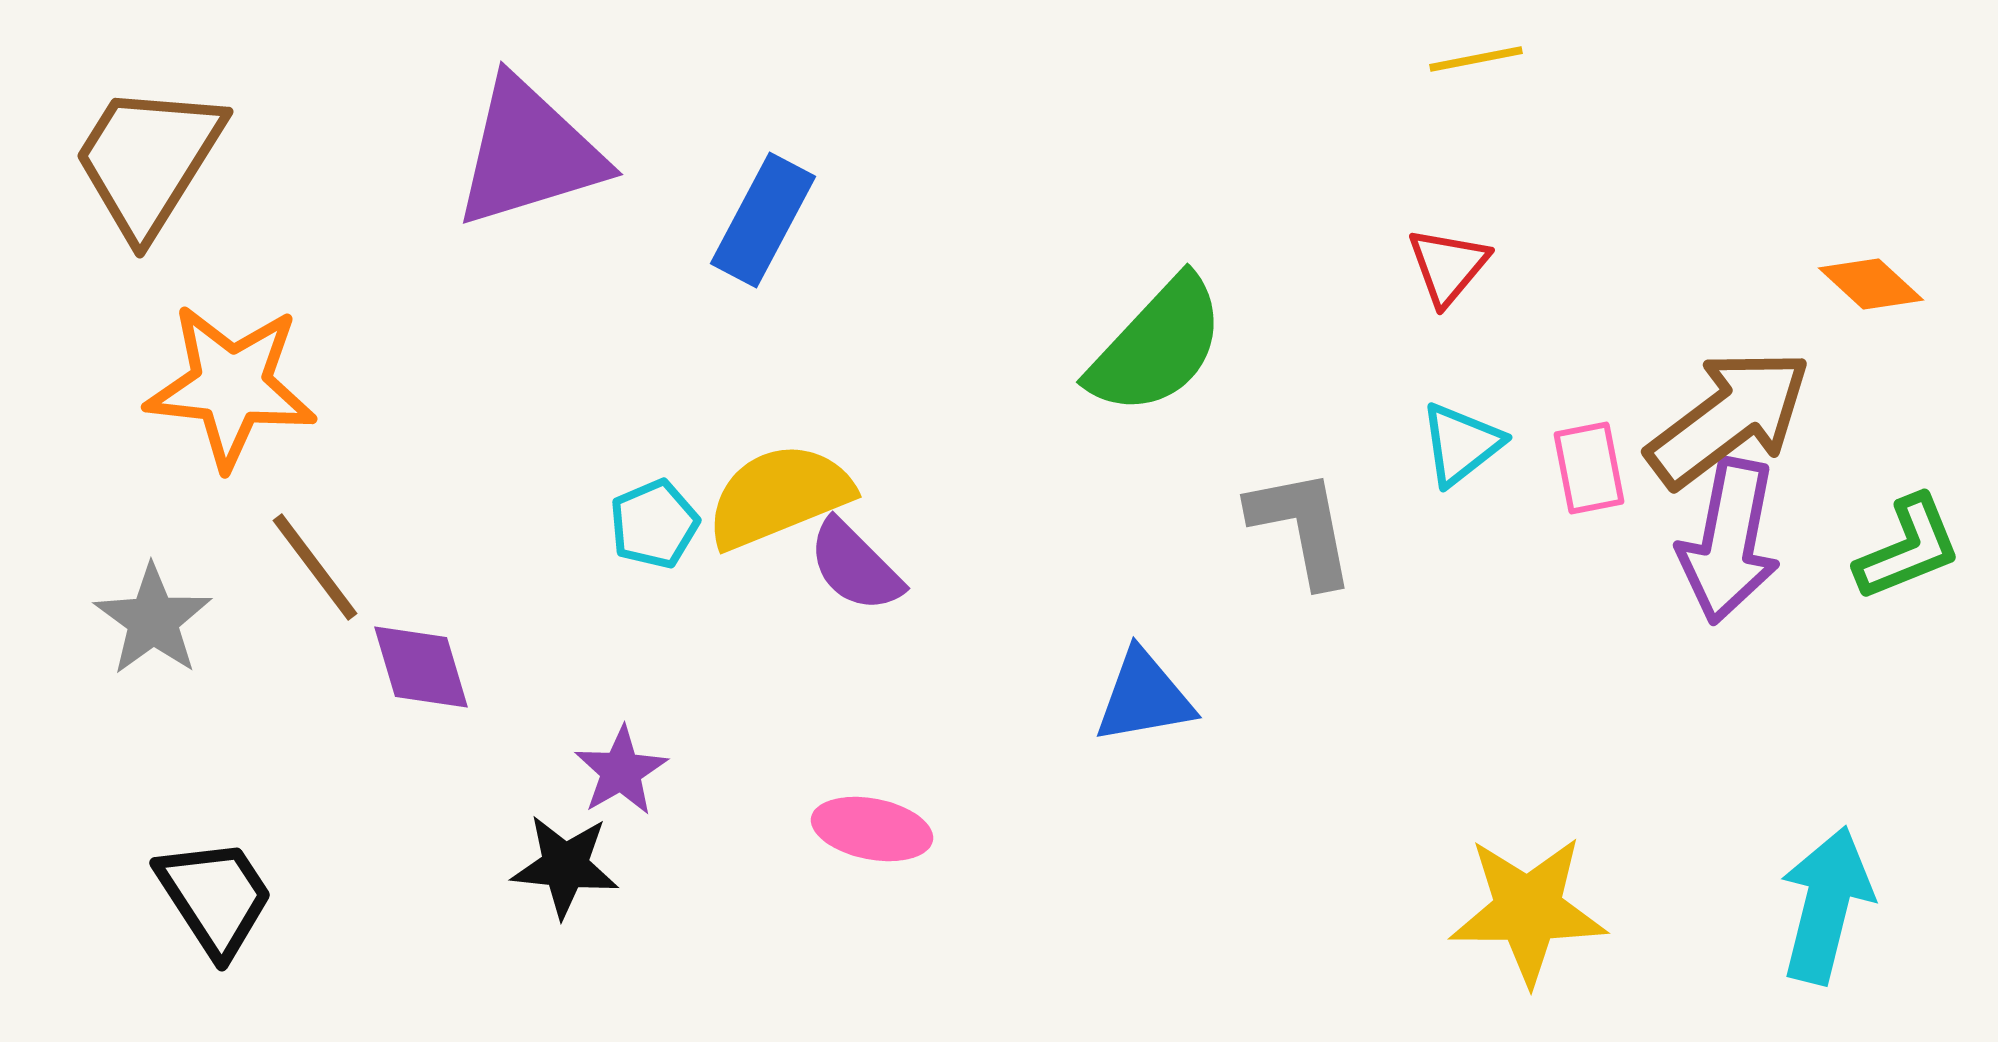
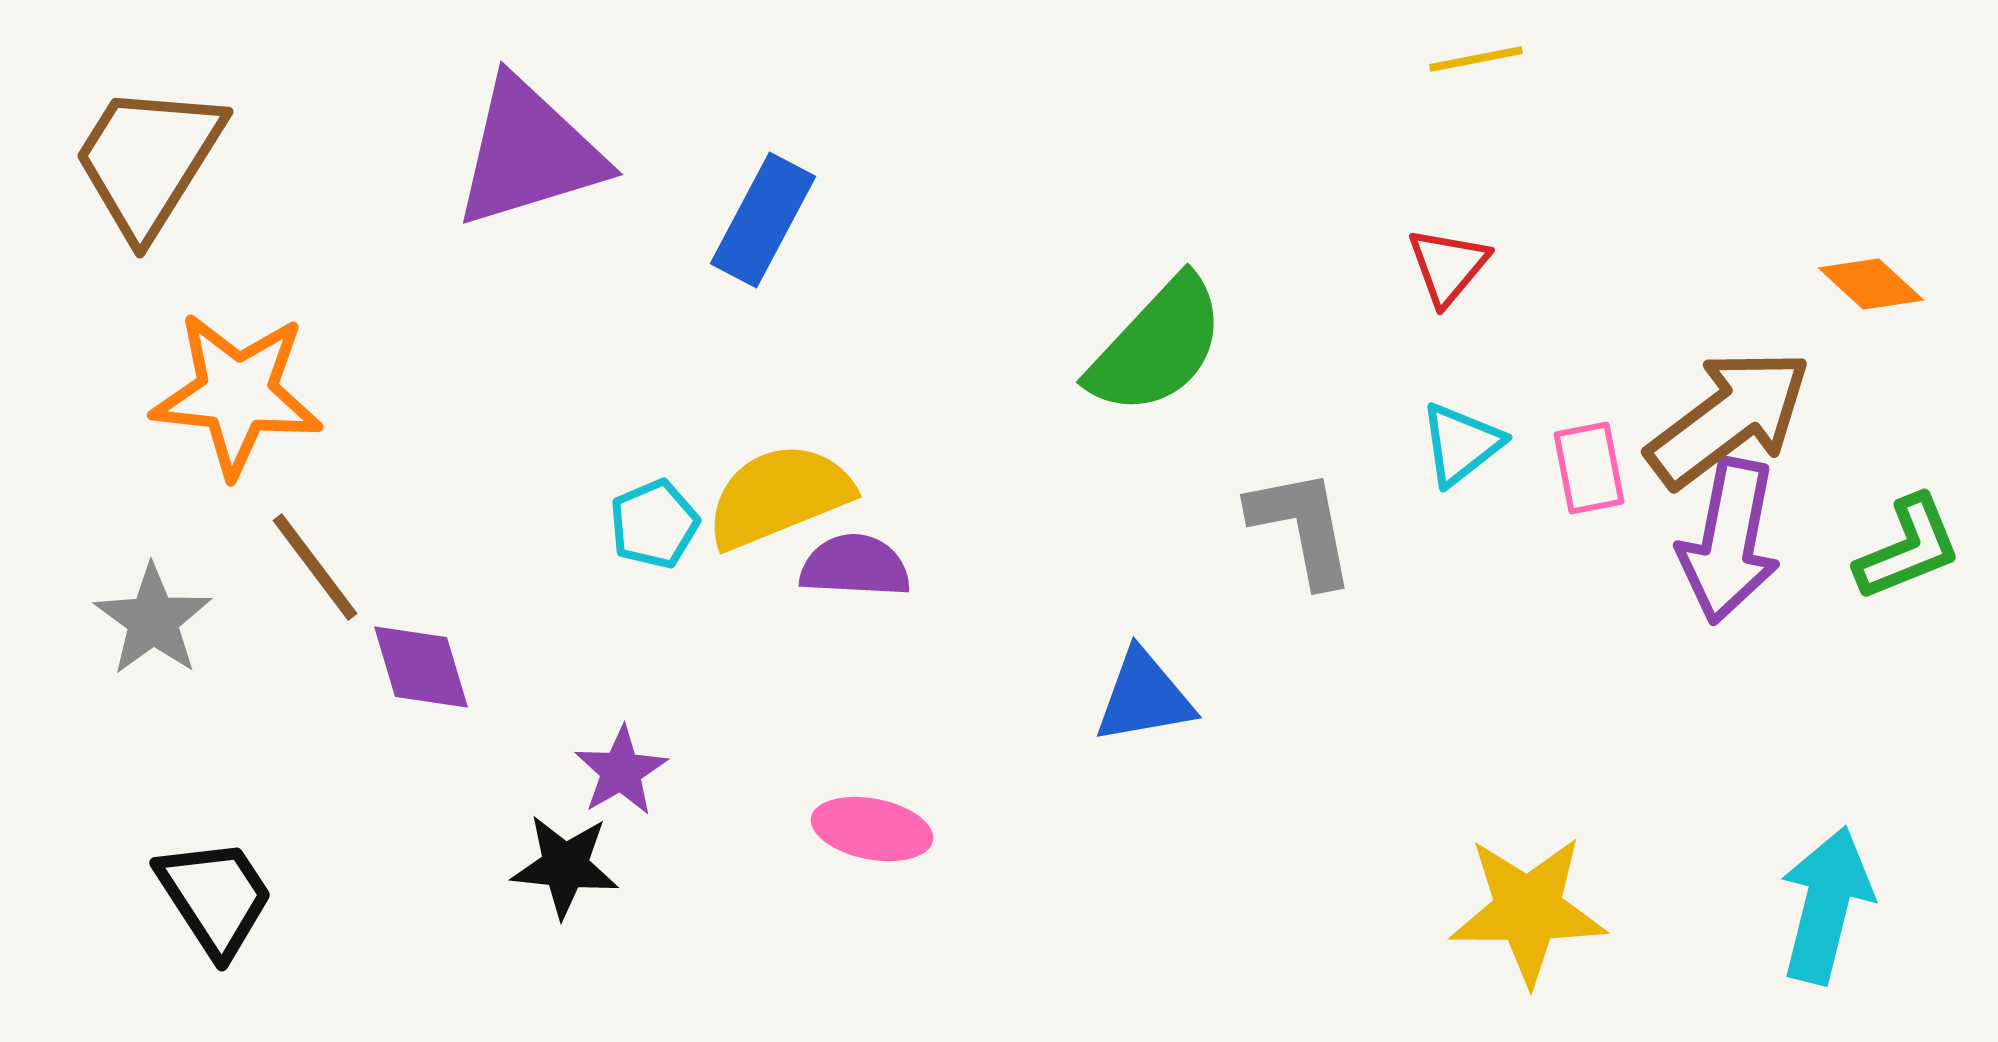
orange star: moved 6 px right, 8 px down
purple semicircle: rotated 138 degrees clockwise
